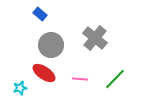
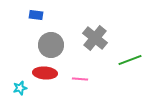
blue rectangle: moved 4 px left, 1 px down; rotated 32 degrees counterclockwise
red ellipse: moved 1 px right; rotated 30 degrees counterclockwise
green line: moved 15 px right, 19 px up; rotated 25 degrees clockwise
